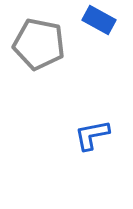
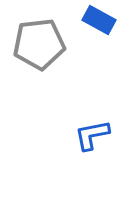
gray pentagon: rotated 18 degrees counterclockwise
